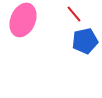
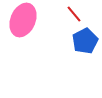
blue pentagon: rotated 15 degrees counterclockwise
